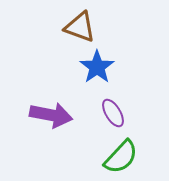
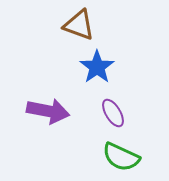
brown triangle: moved 1 px left, 2 px up
purple arrow: moved 3 px left, 4 px up
green semicircle: rotated 72 degrees clockwise
